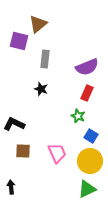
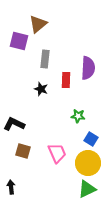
purple semicircle: moved 1 px right, 1 px down; rotated 65 degrees counterclockwise
red rectangle: moved 21 px left, 13 px up; rotated 21 degrees counterclockwise
green star: rotated 16 degrees counterclockwise
blue square: moved 3 px down
brown square: rotated 14 degrees clockwise
yellow circle: moved 2 px left, 2 px down
